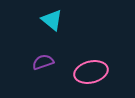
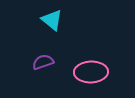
pink ellipse: rotated 12 degrees clockwise
